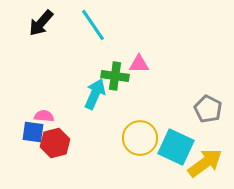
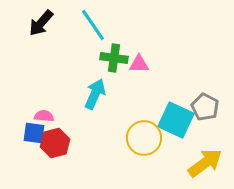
green cross: moved 1 px left, 18 px up
gray pentagon: moved 3 px left, 2 px up
blue square: moved 1 px right, 1 px down
yellow circle: moved 4 px right
cyan square: moved 27 px up
